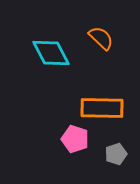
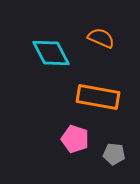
orange semicircle: rotated 20 degrees counterclockwise
orange rectangle: moved 4 px left, 11 px up; rotated 9 degrees clockwise
gray pentagon: moved 2 px left; rotated 25 degrees clockwise
